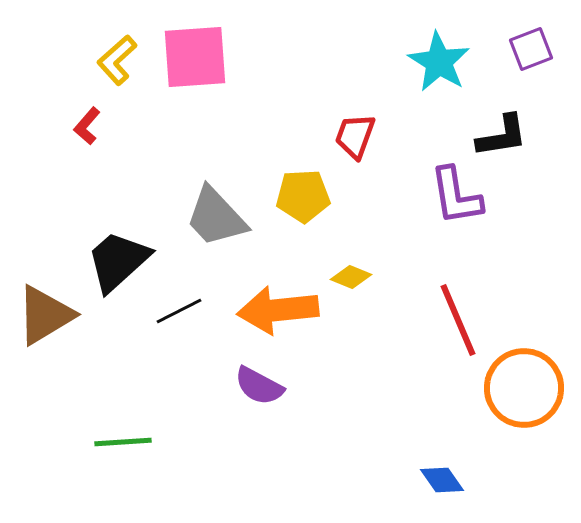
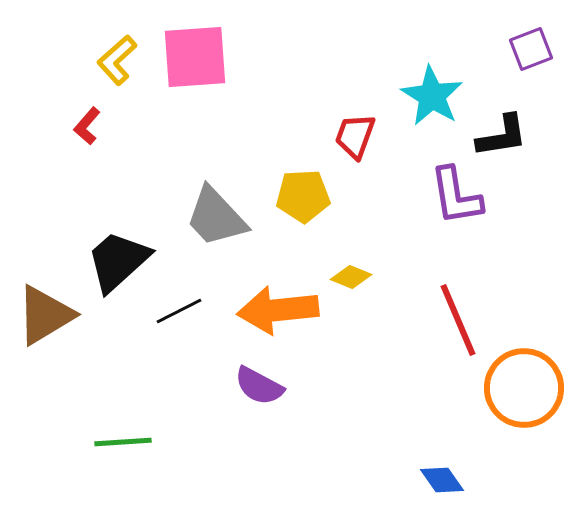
cyan star: moved 7 px left, 34 px down
